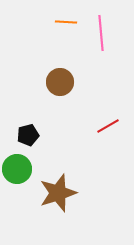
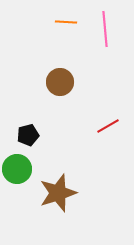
pink line: moved 4 px right, 4 px up
